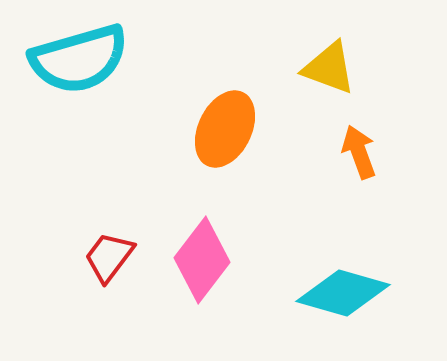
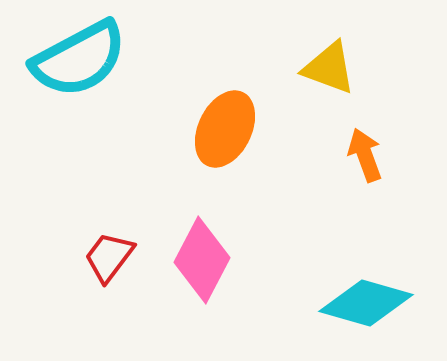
cyan semicircle: rotated 12 degrees counterclockwise
orange arrow: moved 6 px right, 3 px down
pink diamond: rotated 10 degrees counterclockwise
cyan diamond: moved 23 px right, 10 px down
